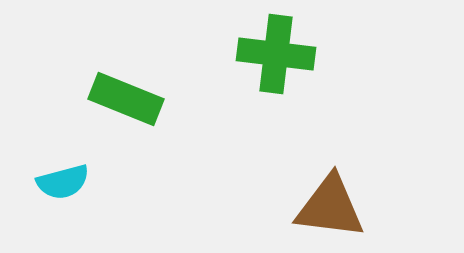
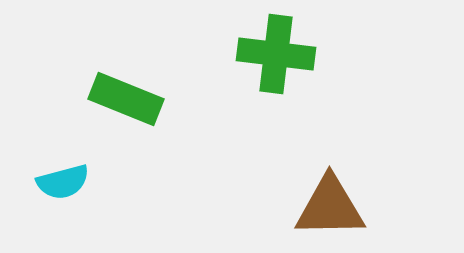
brown triangle: rotated 8 degrees counterclockwise
